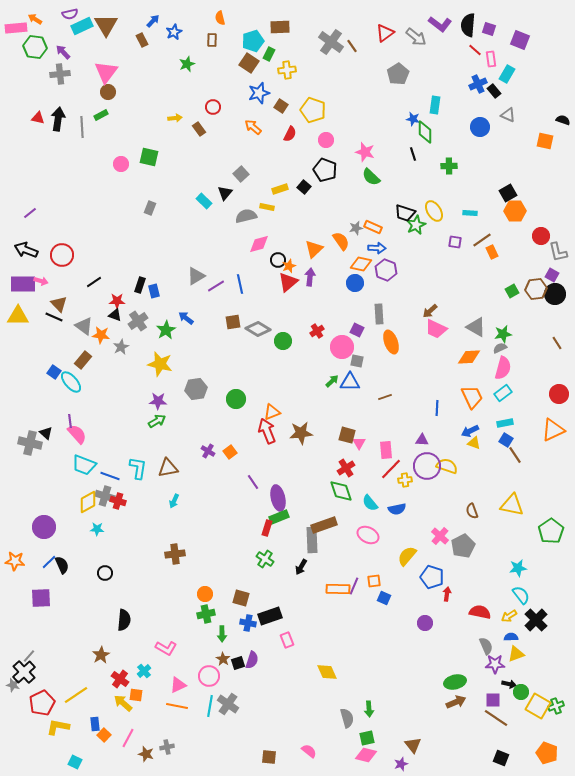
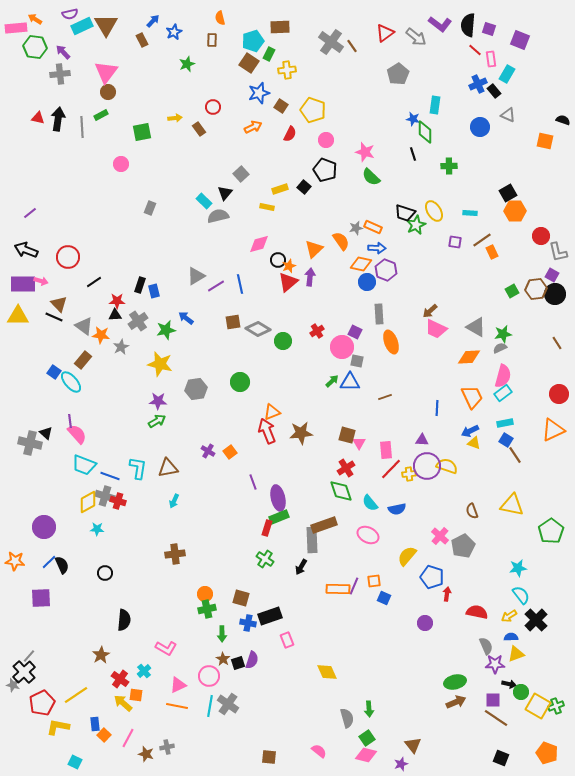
orange arrow at (253, 127): rotated 114 degrees clockwise
green square at (149, 157): moved 7 px left, 25 px up; rotated 24 degrees counterclockwise
gray semicircle at (246, 216): moved 28 px left
red circle at (62, 255): moved 6 px right, 2 px down
blue circle at (355, 283): moved 12 px right, 1 px up
black triangle at (115, 315): rotated 24 degrees counterclockwise
green star at (166, 330): rotated 18 degrees clockwise
purple square at (357, 330): moved 2 px left, 2 px down
pink semicircle at (503, 368): moved 8 px down
green circle at (236, 399): moved 4 px right, 17 px up
yellow cross at (405, 480): moved 4 px right, 6 px up
purple line at (253, 482): rotated 14 degrees clockwise
red semicircle at (480, 612): moved 3 px left
green cross at (206, 614): moved 1 px right, 5 px up
green square at (367, 738): rotated 21 degrees counterclockwise
pink semicircle at (309, 751): moved 10 px right
